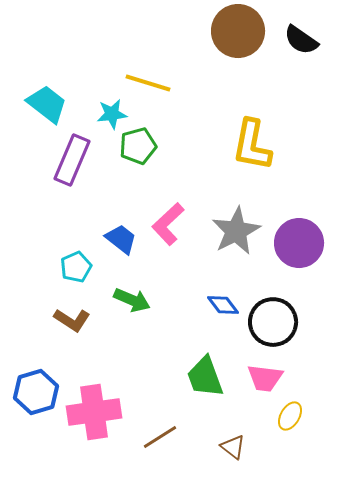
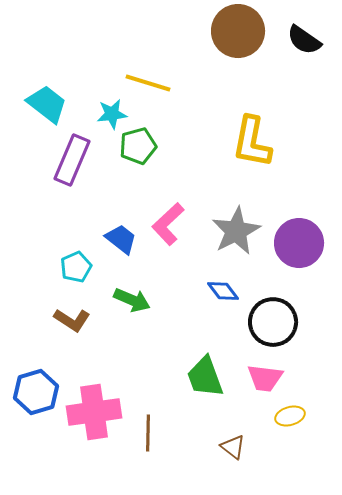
black semicircle: moved 3 px right
yellow L-shape: moved 3 px up
blue diamond: moved 14 px up
yellow ellipse: rotated 44 degrees clockwise
brown line: moved 12 px left, 4 px up; rotated 57 degrees counterclockwise
